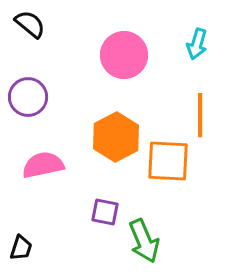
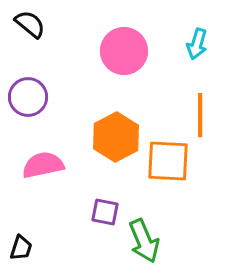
pink circle: moved 4 px up
